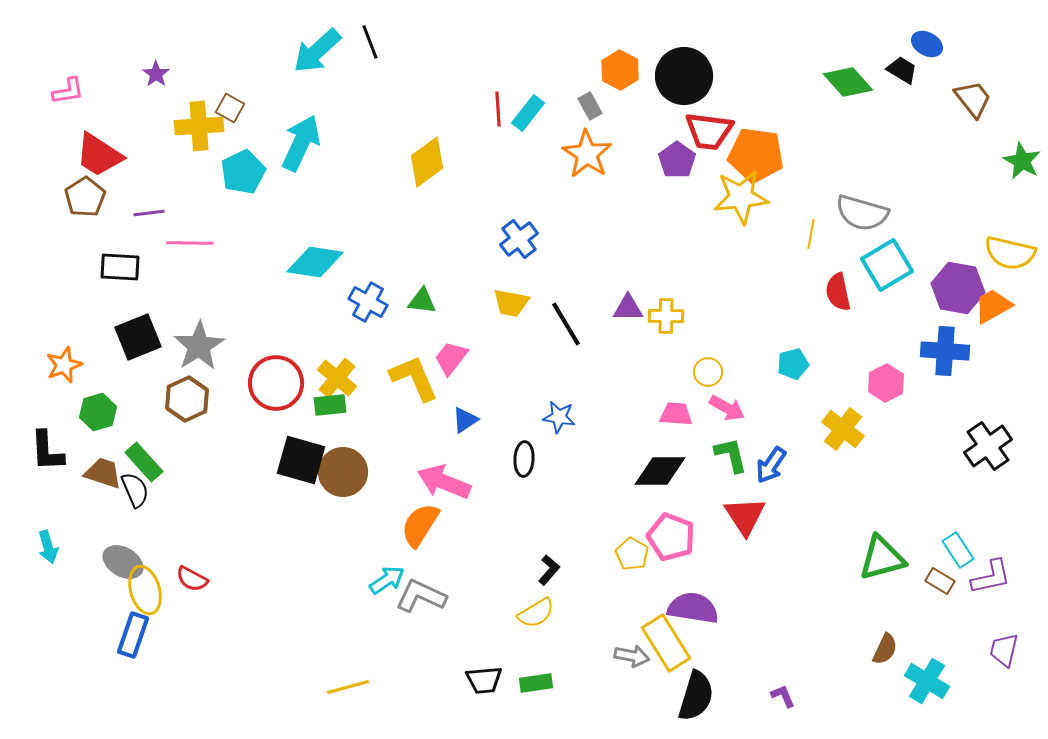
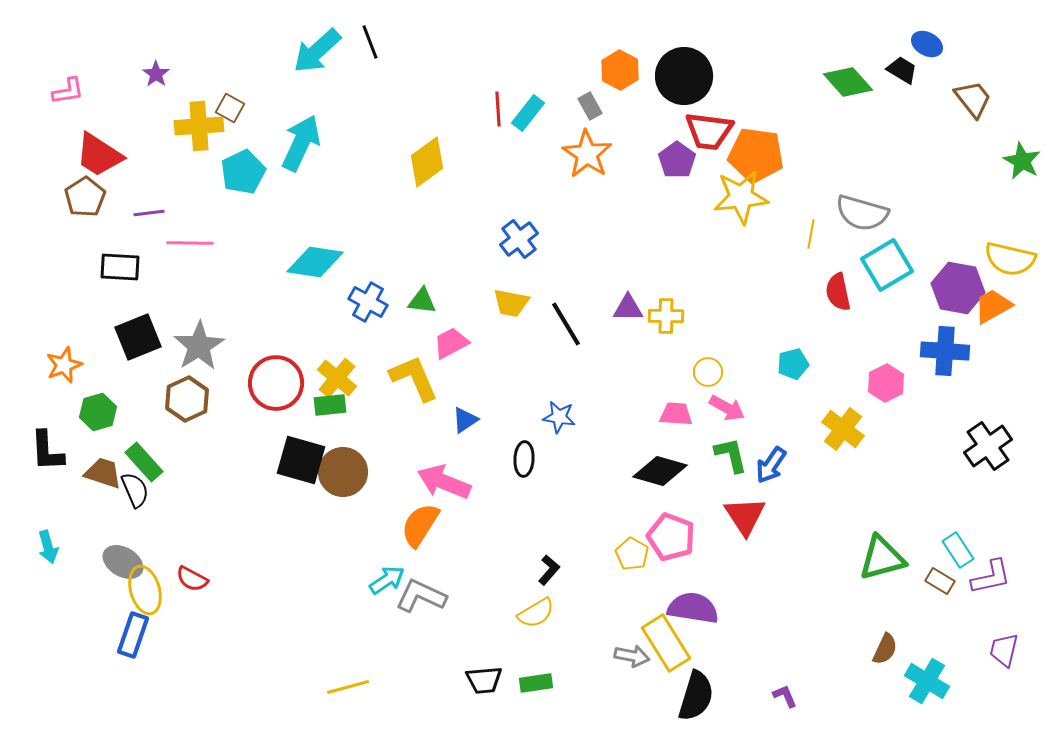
yellow semicircle at (1010, 253): moved 6 px down
pink trapezoid at (451, 358): moved 15 px up; rotated 24 degrees clockwise
black diamond at (660, 471): rotated 16 degrees clockwise
purple L-shape at (783, 696): moved 2 px right
